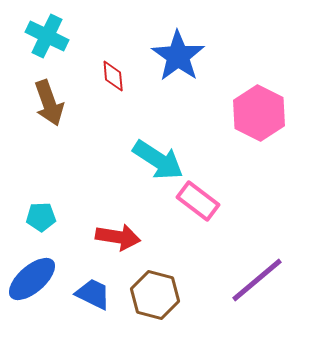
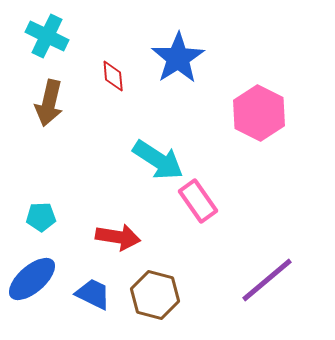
blue star: moved 2 px down; rotated 4 degrees clockwise
brown arrow: rotated 33 degrees clockwise
pink rectangle: rotated 18 degrees clockwise
purple line: moved 10 px right
